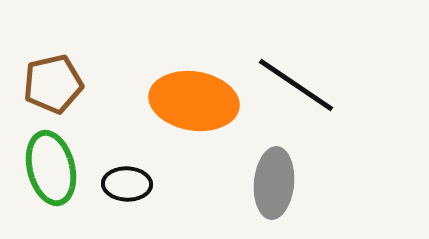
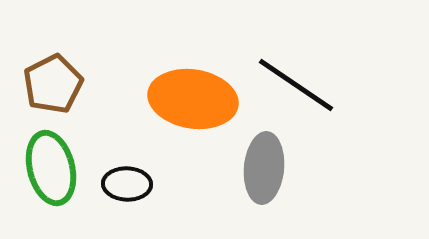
brown pentagon: rotated 14 degrees counterclockwise
orange ellipse: moved 1 px left, 2 px up
gray ellipse: moved 10 px left, 15 px up
